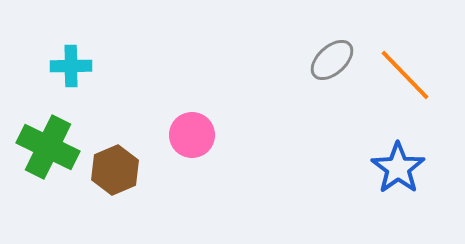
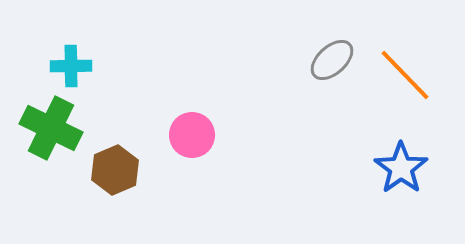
green cross: moved 3 px right, 19 px up
blue star: moved 3 px right
